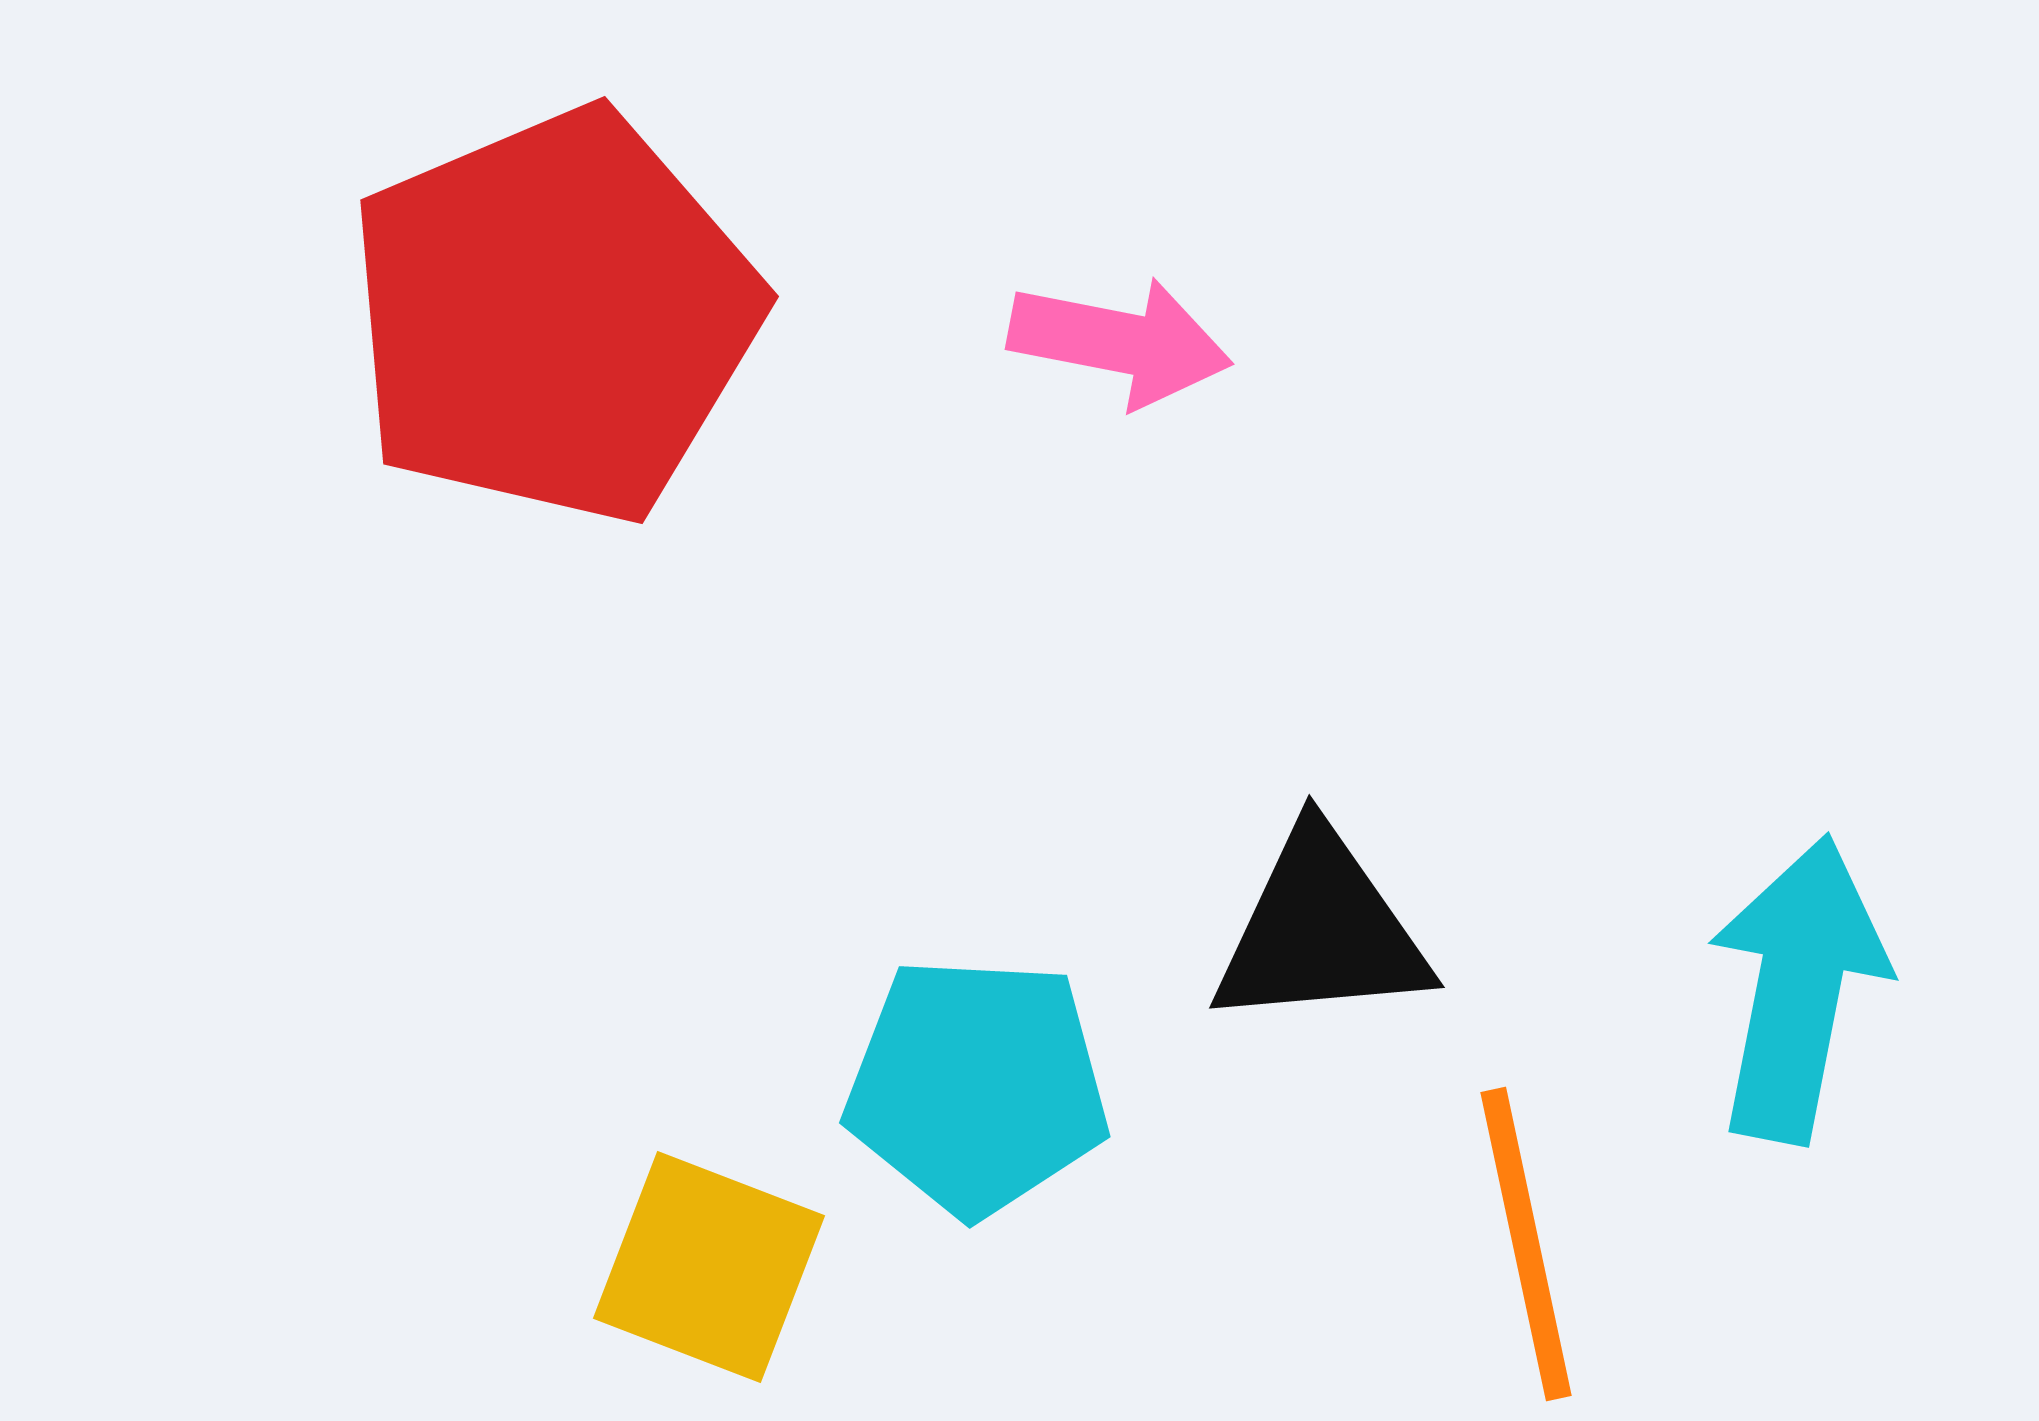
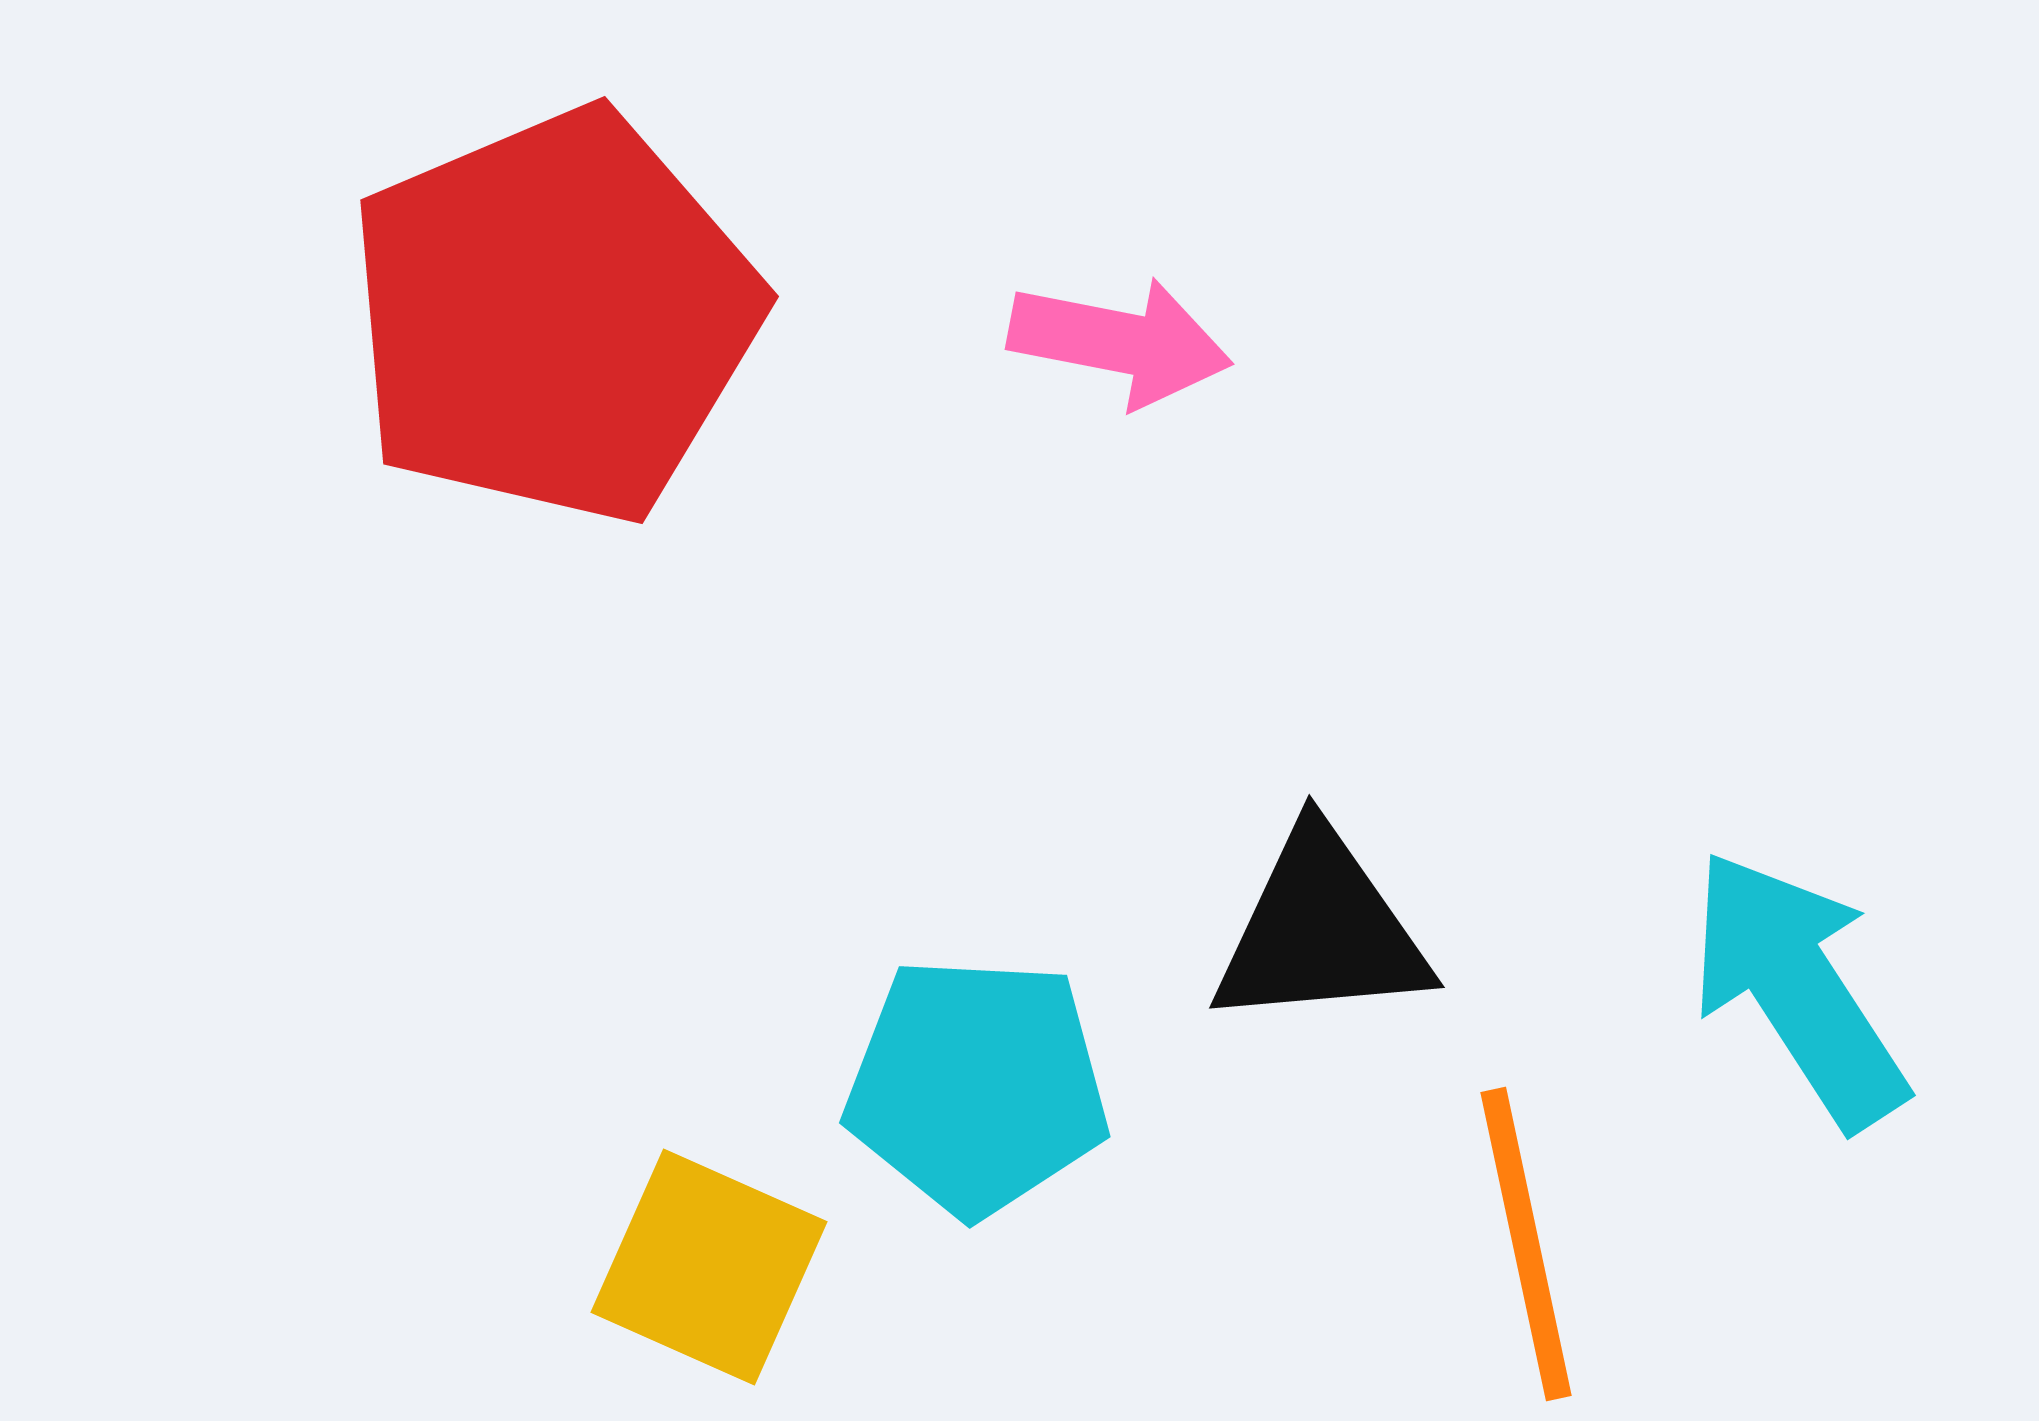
cyan arrow: rotated 44 degrees counterclockwise
yellow square: rotated 3 degrees clockwise
